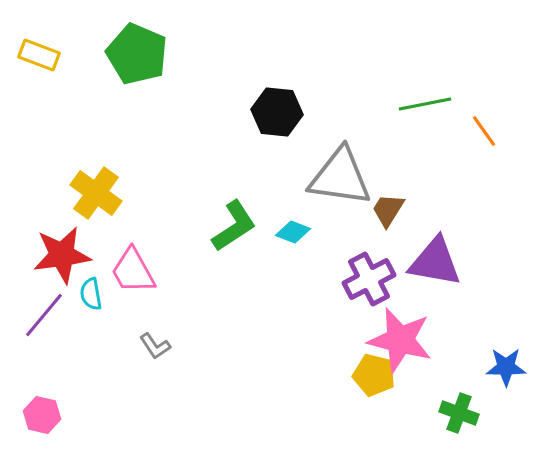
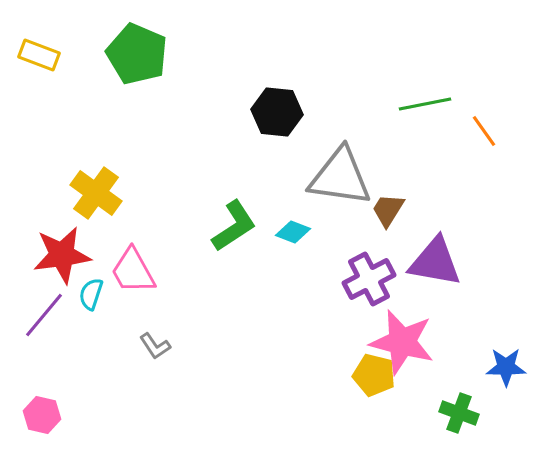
cyan semicircle: rotated 28 degrees clockwise
pink star: moved 2 px right, 2 px down
